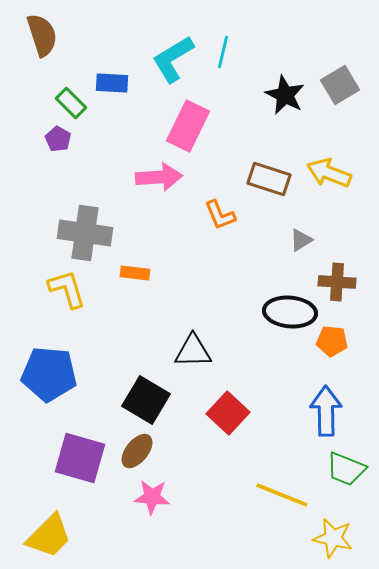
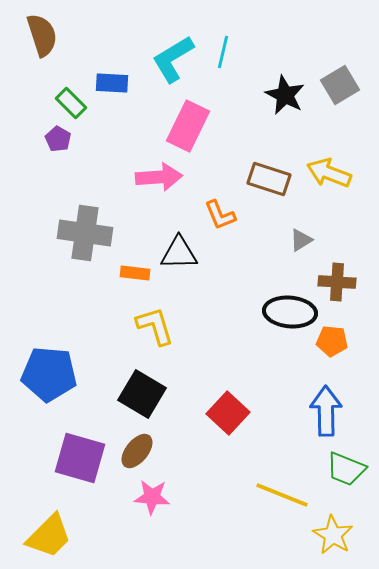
yellow L-shape: moved 88 px right, 37 px down
black triangle: moved 14 px left, 98 px up
black square: moved 4 px left, 6 px up
yellow star: moved 3 px up; rotated 18 degrees clockwise
